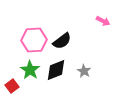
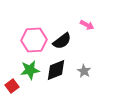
pink arrow: moved 16 px left, 4 px down
green star: rotated 30 degrees clockwise
